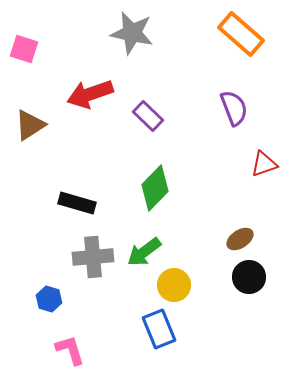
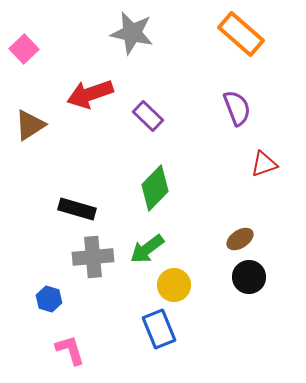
pink square: rotated 28 degrees clockwise
purple semicircle: moved 3 px right
black rectangle: moved 6 px down
green arrow: moved 3 px right, 3 px up
